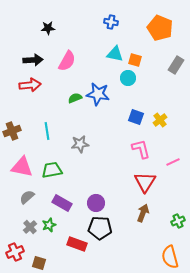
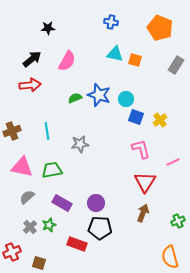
black arrow: moved 1 px left, 1 px up; rotated 36 degrees counterclockwise
cyan circle: moved 2 px left, 21 px down
blue star: moved 1 px right, 1 px down; rotated 10 degrees clockwise
red cross: moved 3 px left
